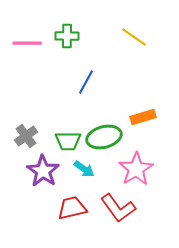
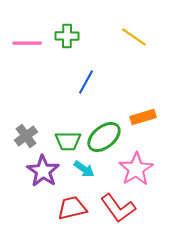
green ellipse: rotated 24 degrees counterclockwise
